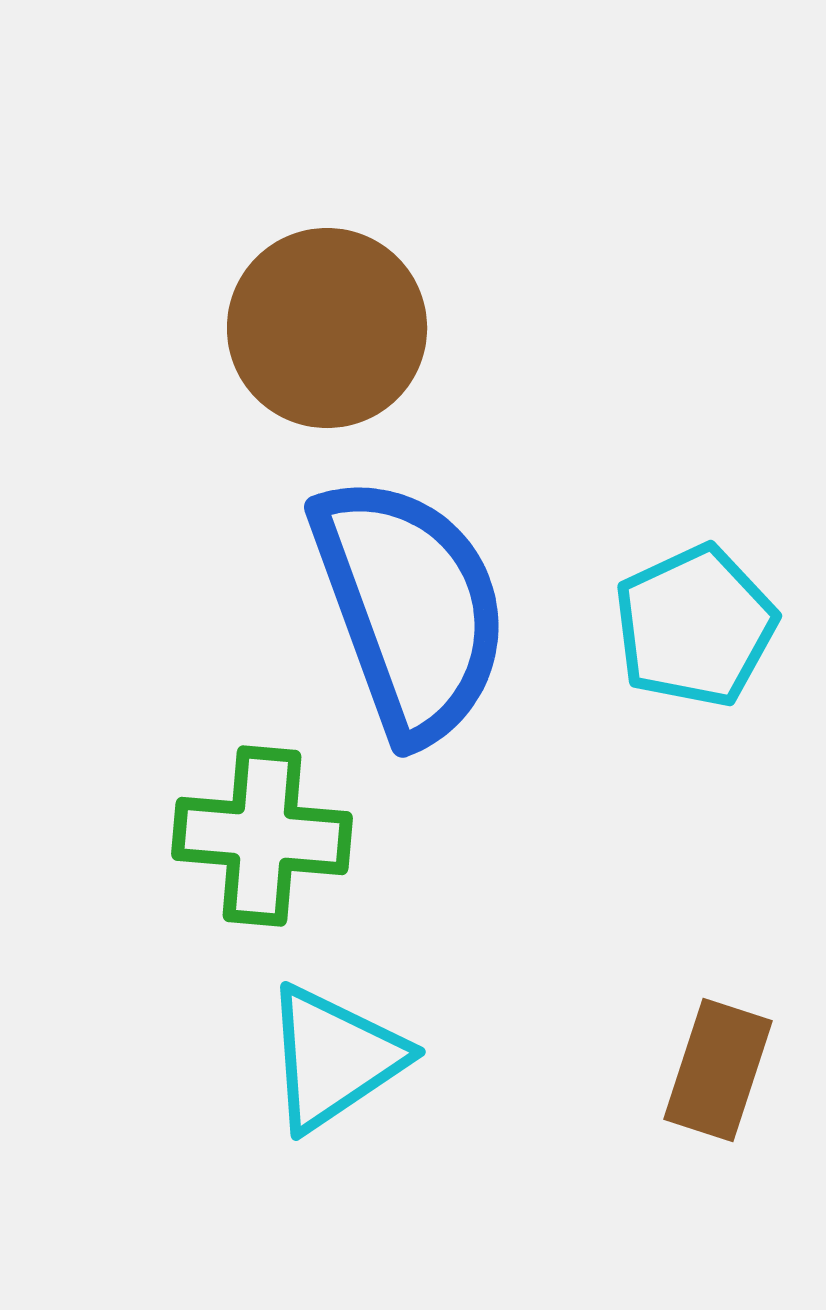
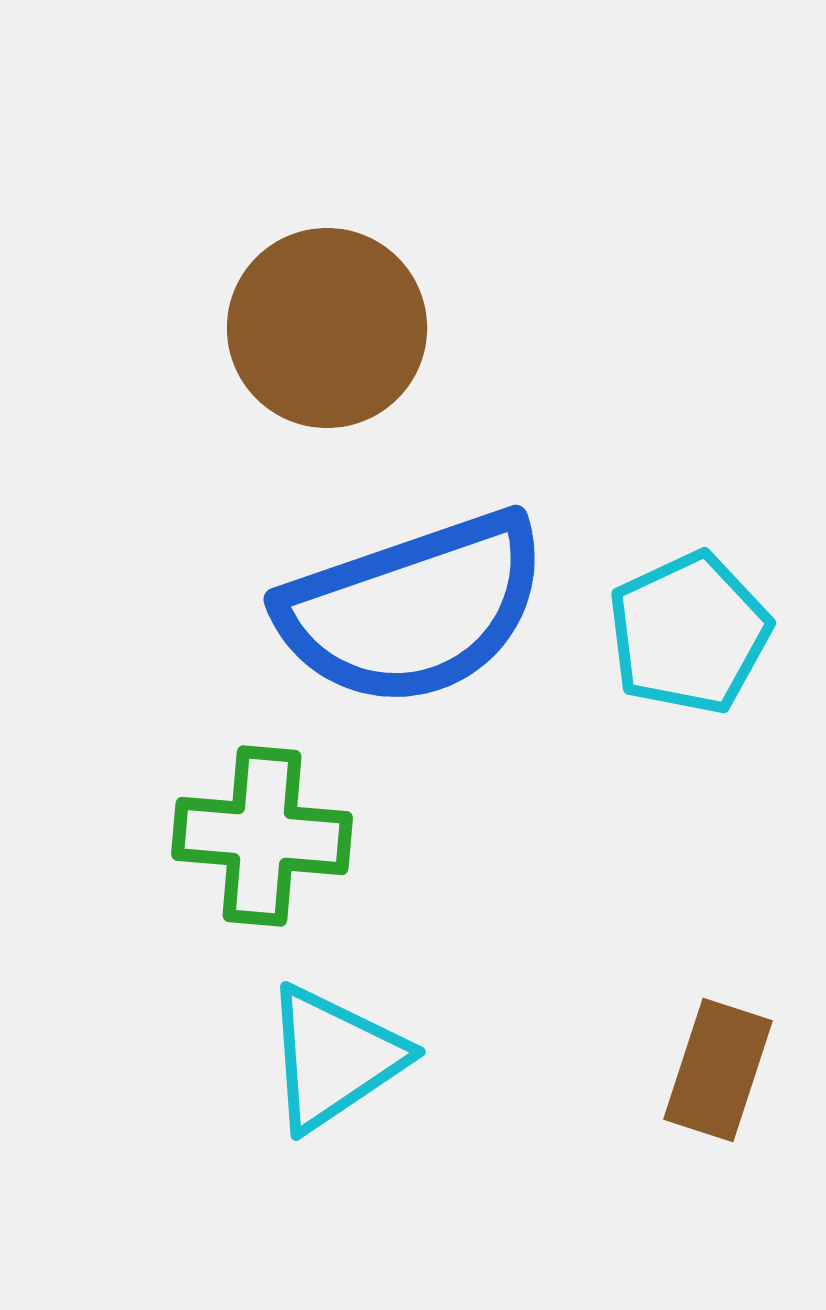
blue semicircle: moved 3 px right, 1 px down; rotated 91 degrees clockwise
cyan pentagon: moved 6 px left, 7 px down
